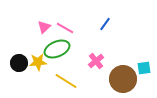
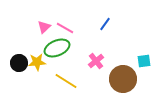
green ellipse: moved 1 px up
yellow star: moved 1 px left
cyan square: moved 7 px up
